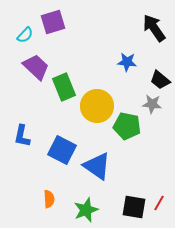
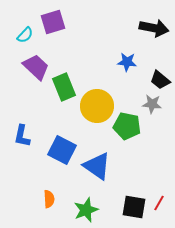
black arrow: rotated 136 degrees clockwise
